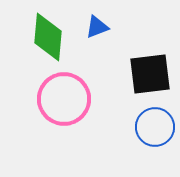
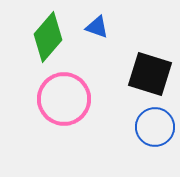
blue triangle: rotated 40 degrees clockwise
green diamond: rotated 36 degrees clockwise
black square: rotated 24 degrees clockwise
